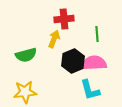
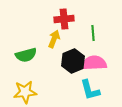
green line: moved 4 px left, 1 px up
